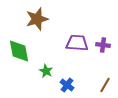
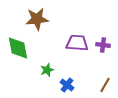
brown star: rotated 10 degrees clockwise
green diamond: moved 1 px left, 3 px up
green star: moved 1 px right, 1 px up; rotated 24 degrees clockwise
